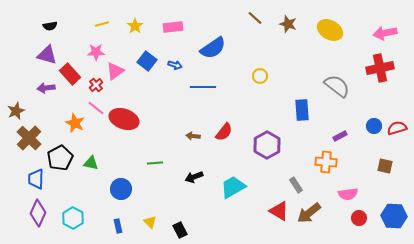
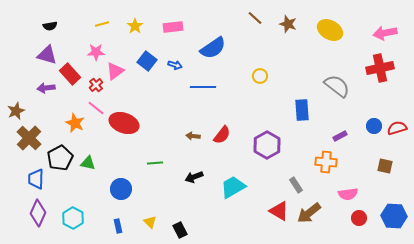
red ellipse at (124, 119): moved 4 px down
red semicircle at (224, 132): moved 2 px left, 3 px down
green triangle at (91, 163): moved 3 px left
